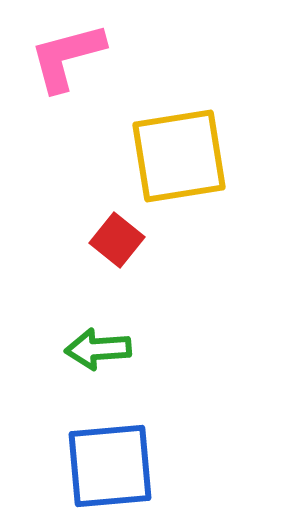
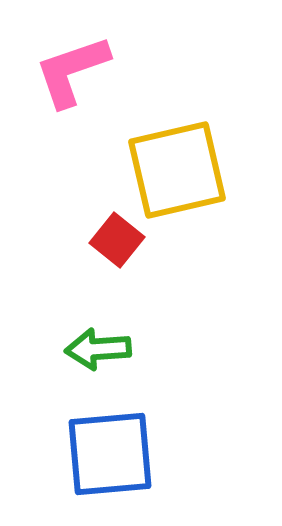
pink L-shape: moved 5 px right, 14 px down; rotated 4 degrees counterclockwise
yellow square: moved 2 px left, 14 px down; rotated 4 degrees counterclockwise
blue square: moved 12 px up
